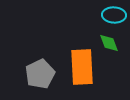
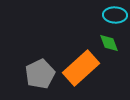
cyan ellipse: moved 1 px right
orange rectangle: moved 1 px left, 1 px down; rotated 51 degrees clockwise
